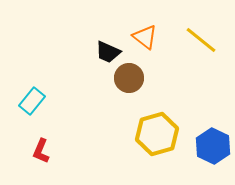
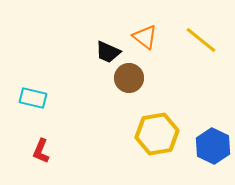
cyan rectangle: moved 1 px right, 3 px up; rotated 64 degrees clockwise
yellow hexagon: rotated 6 degrees clockwise
